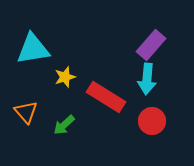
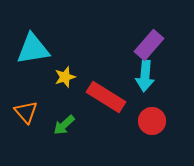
purple rectangle: moved 2 px left
cyan arrow: moved 2 px left, 3 px up
